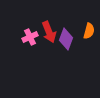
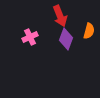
red arrow: moved 11 px right, 16 px up
